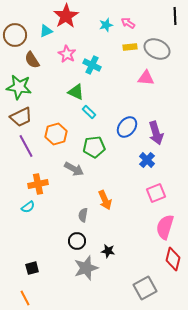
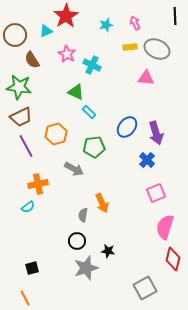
pink arrow: moved 7 px right; rotated 32 degrees clockwise
orange arrow: moved 3 px left, 3 px down
